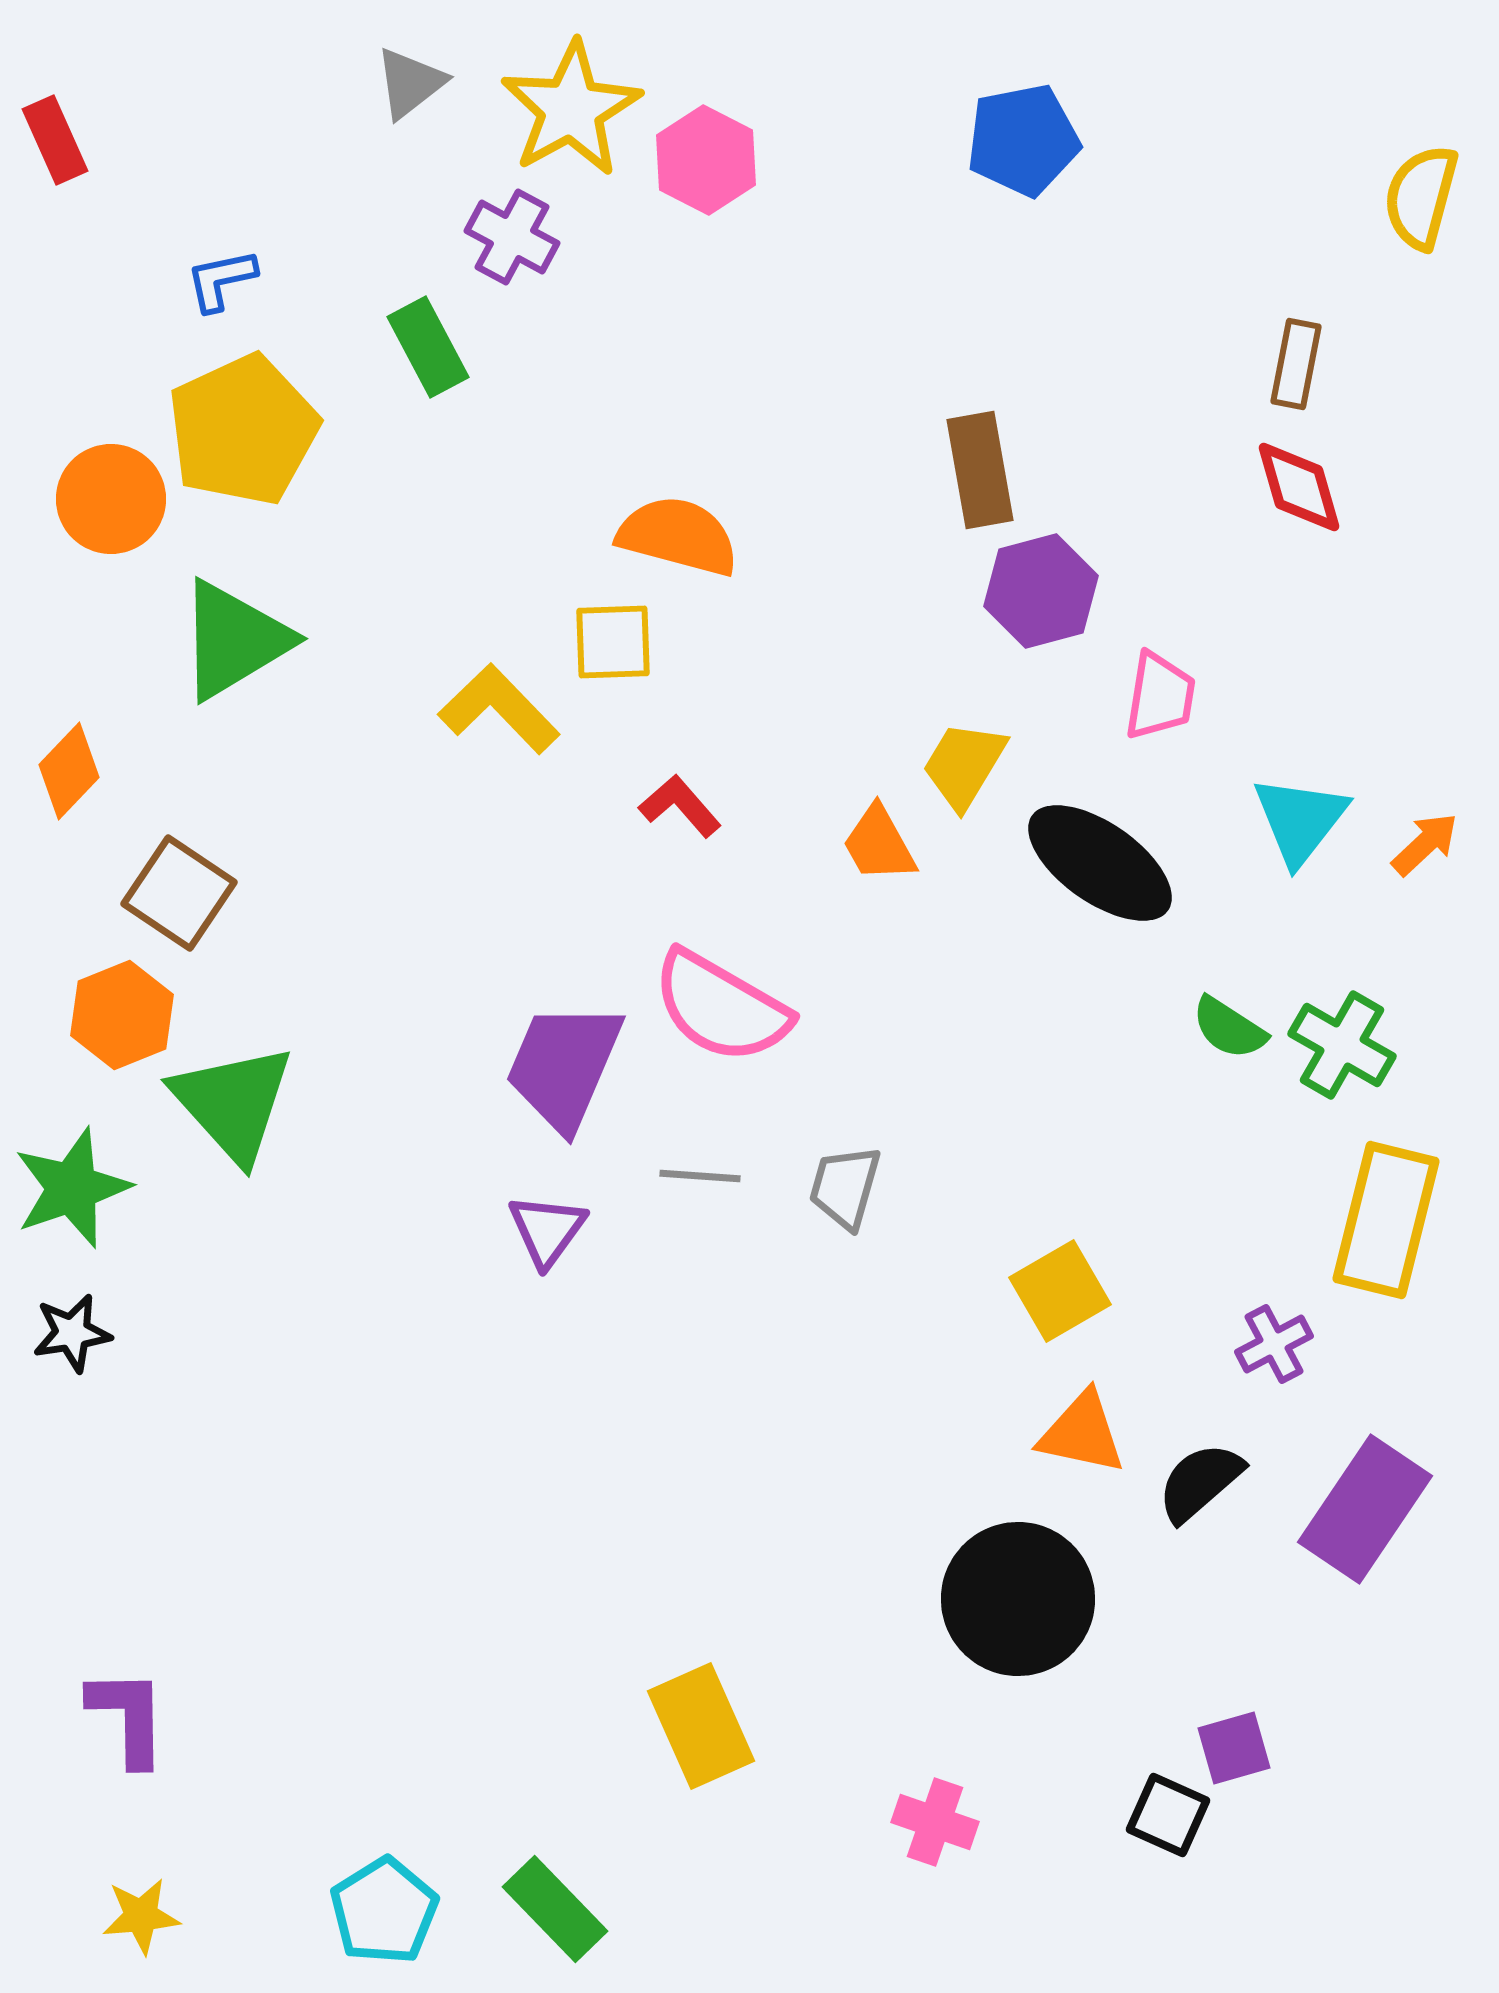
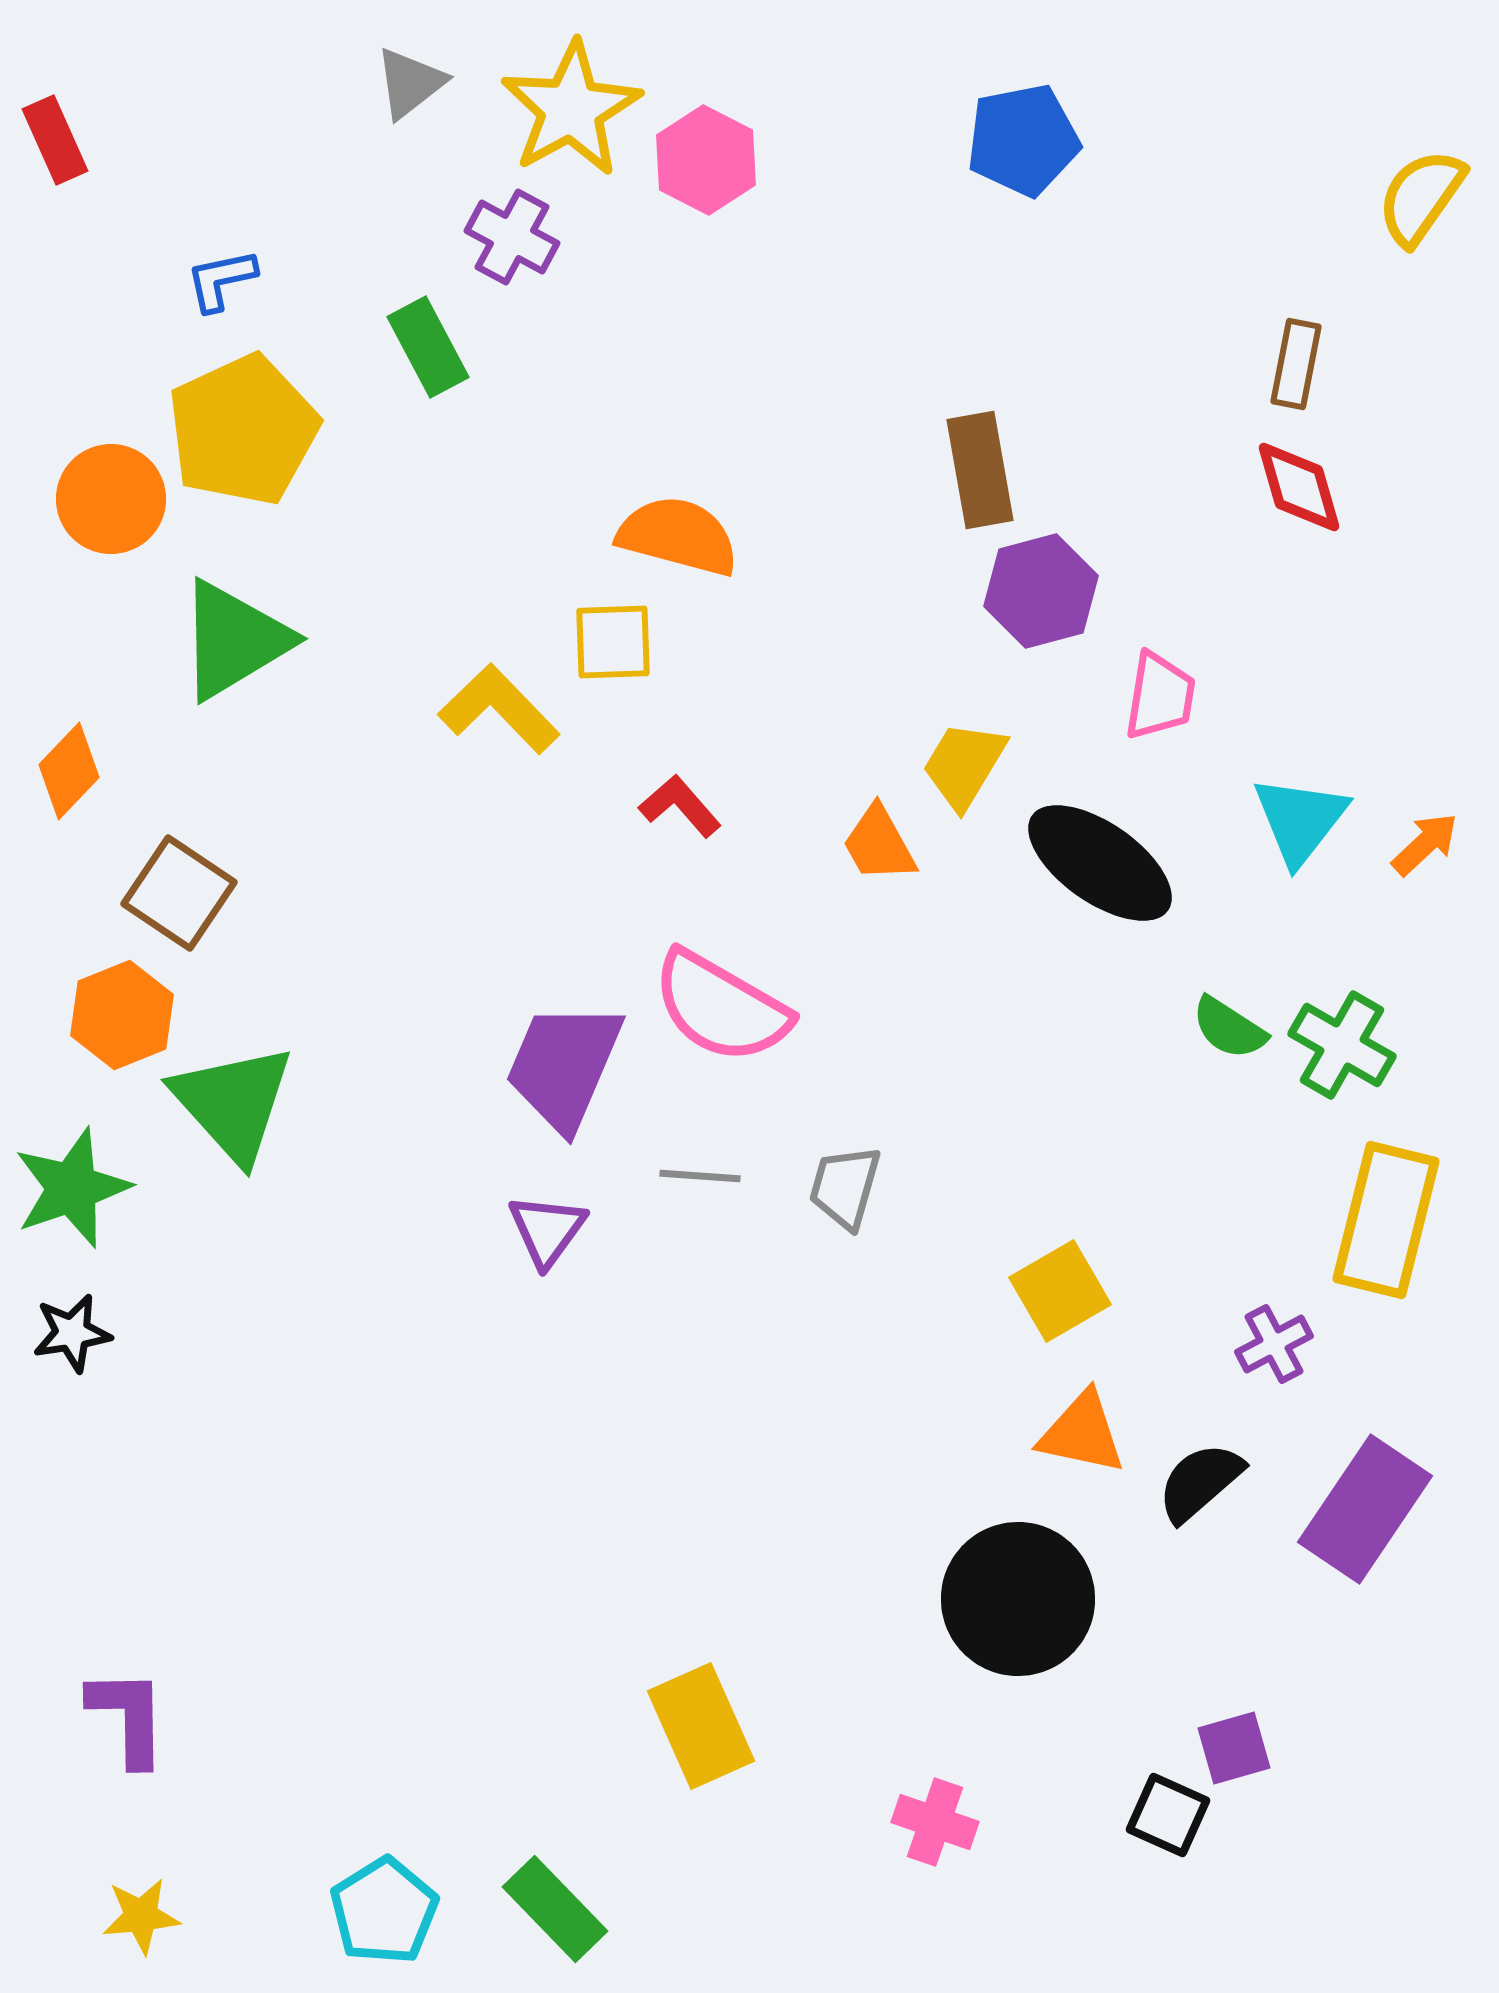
yellow semicircle at (1421, 197): rotated 20 degrees clockwise
